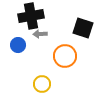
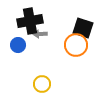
black cross: moved 1 px left, 5 px down
orange circle: moved 11 px right, 11 px up
